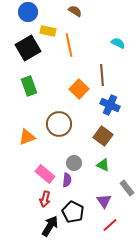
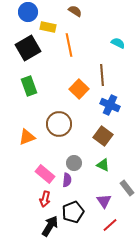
yellow rectangle: moved 4 px up
black pentagon: rotated 25 degrees clockwise
